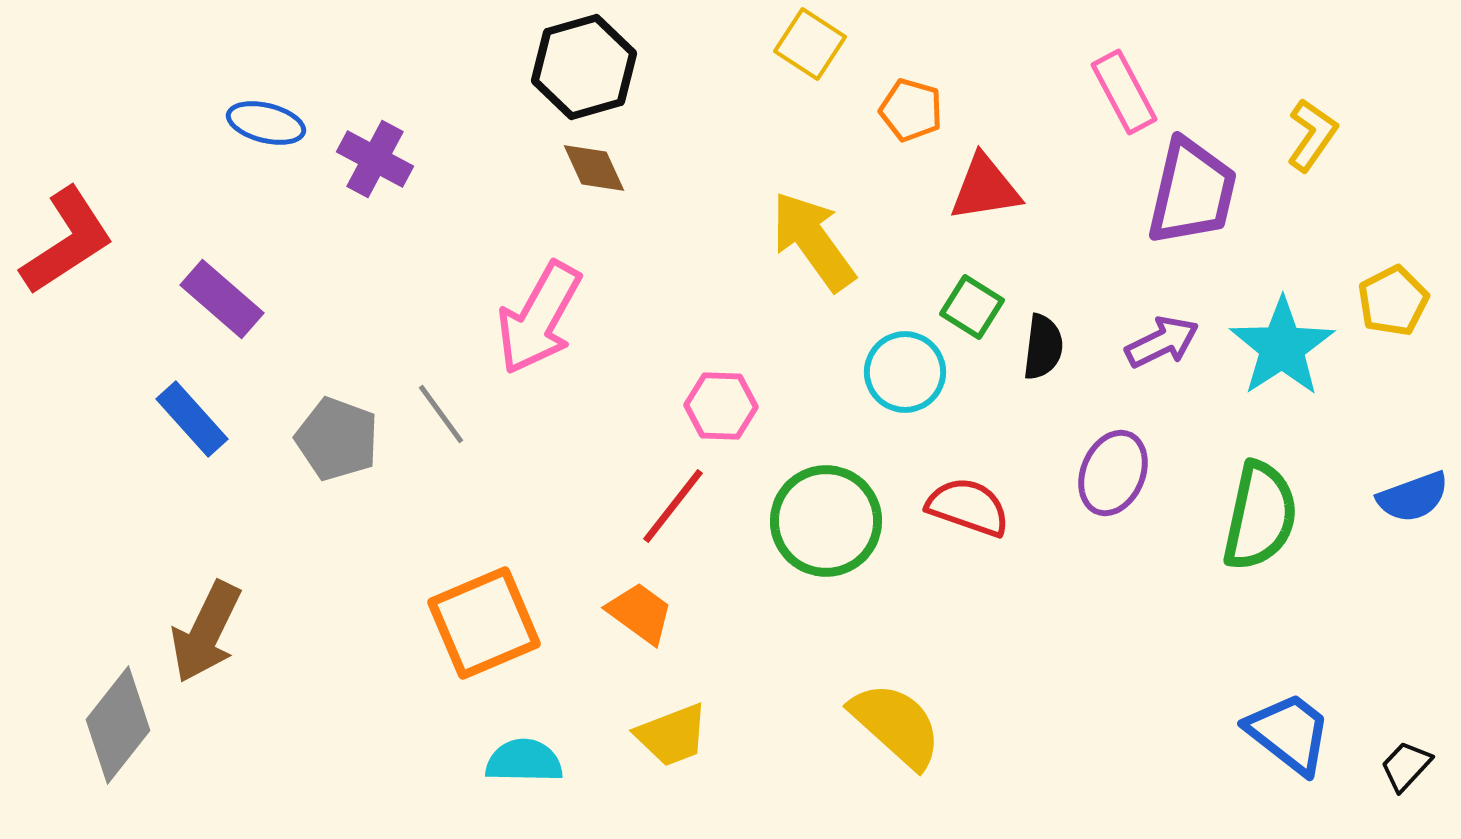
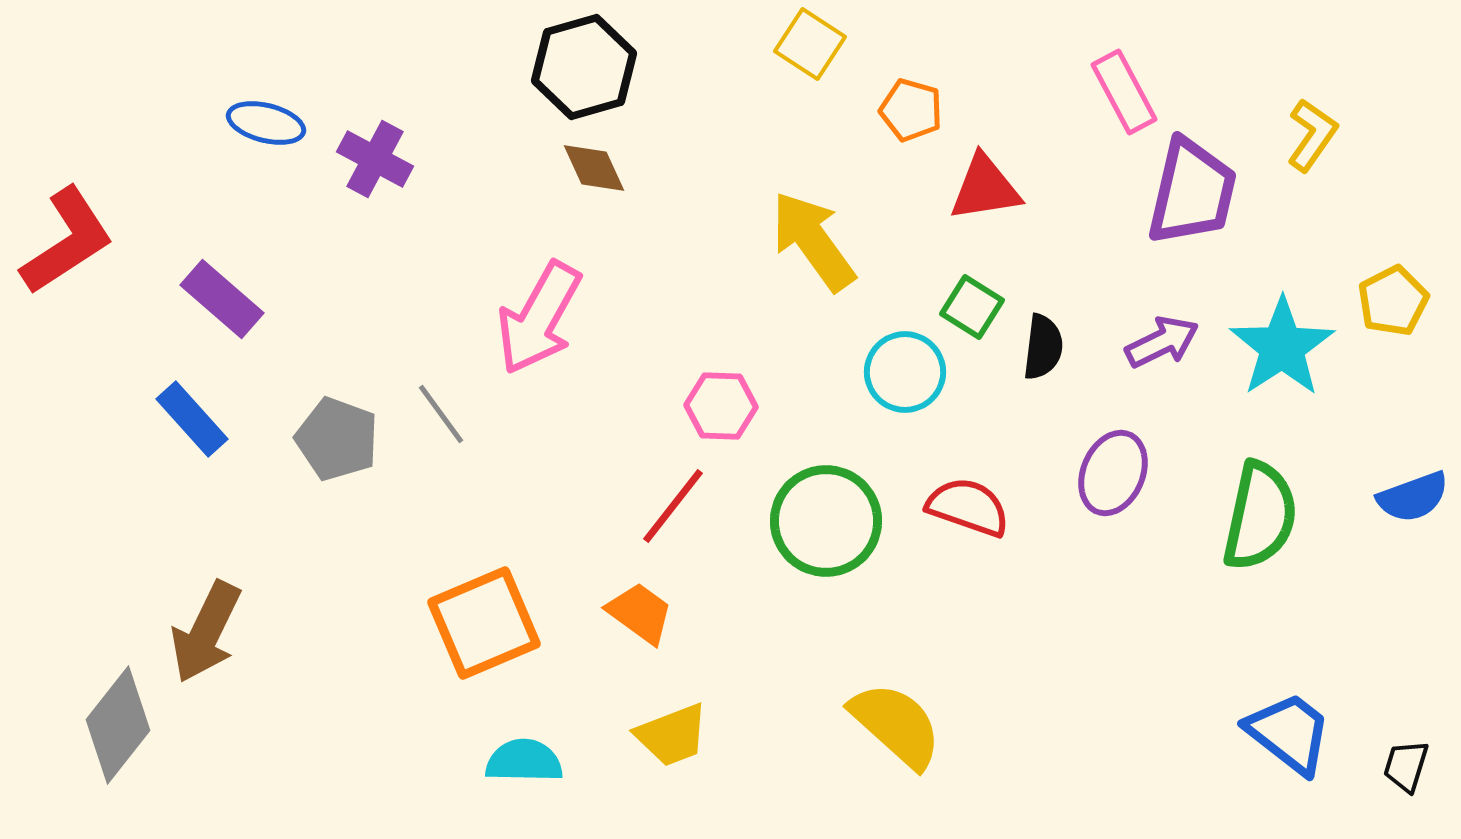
black trapezoid: rotated 26 degrees counterclockwise
